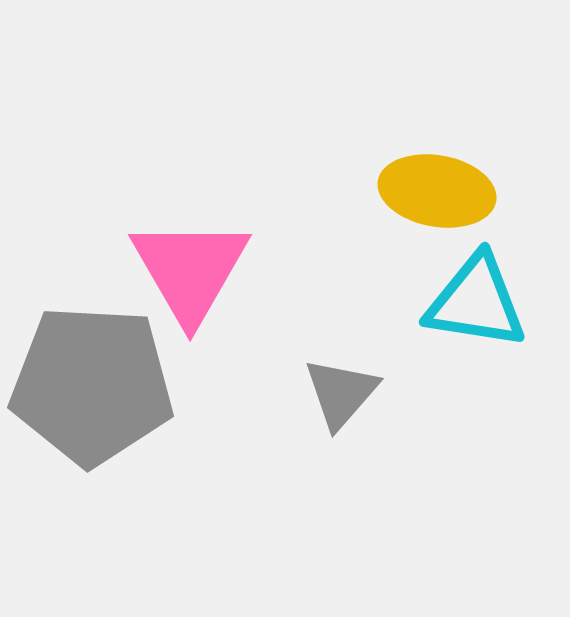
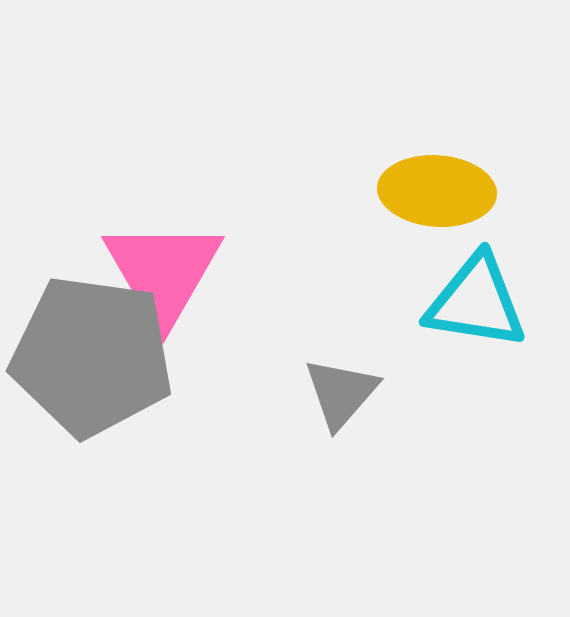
yellow ellipse: rotated 6 degrees counterclockwise
pink triangle: moved 27 px left, 2 px down
gray pentagon: moved 29 px up; rotated 5 degrees clockwise
